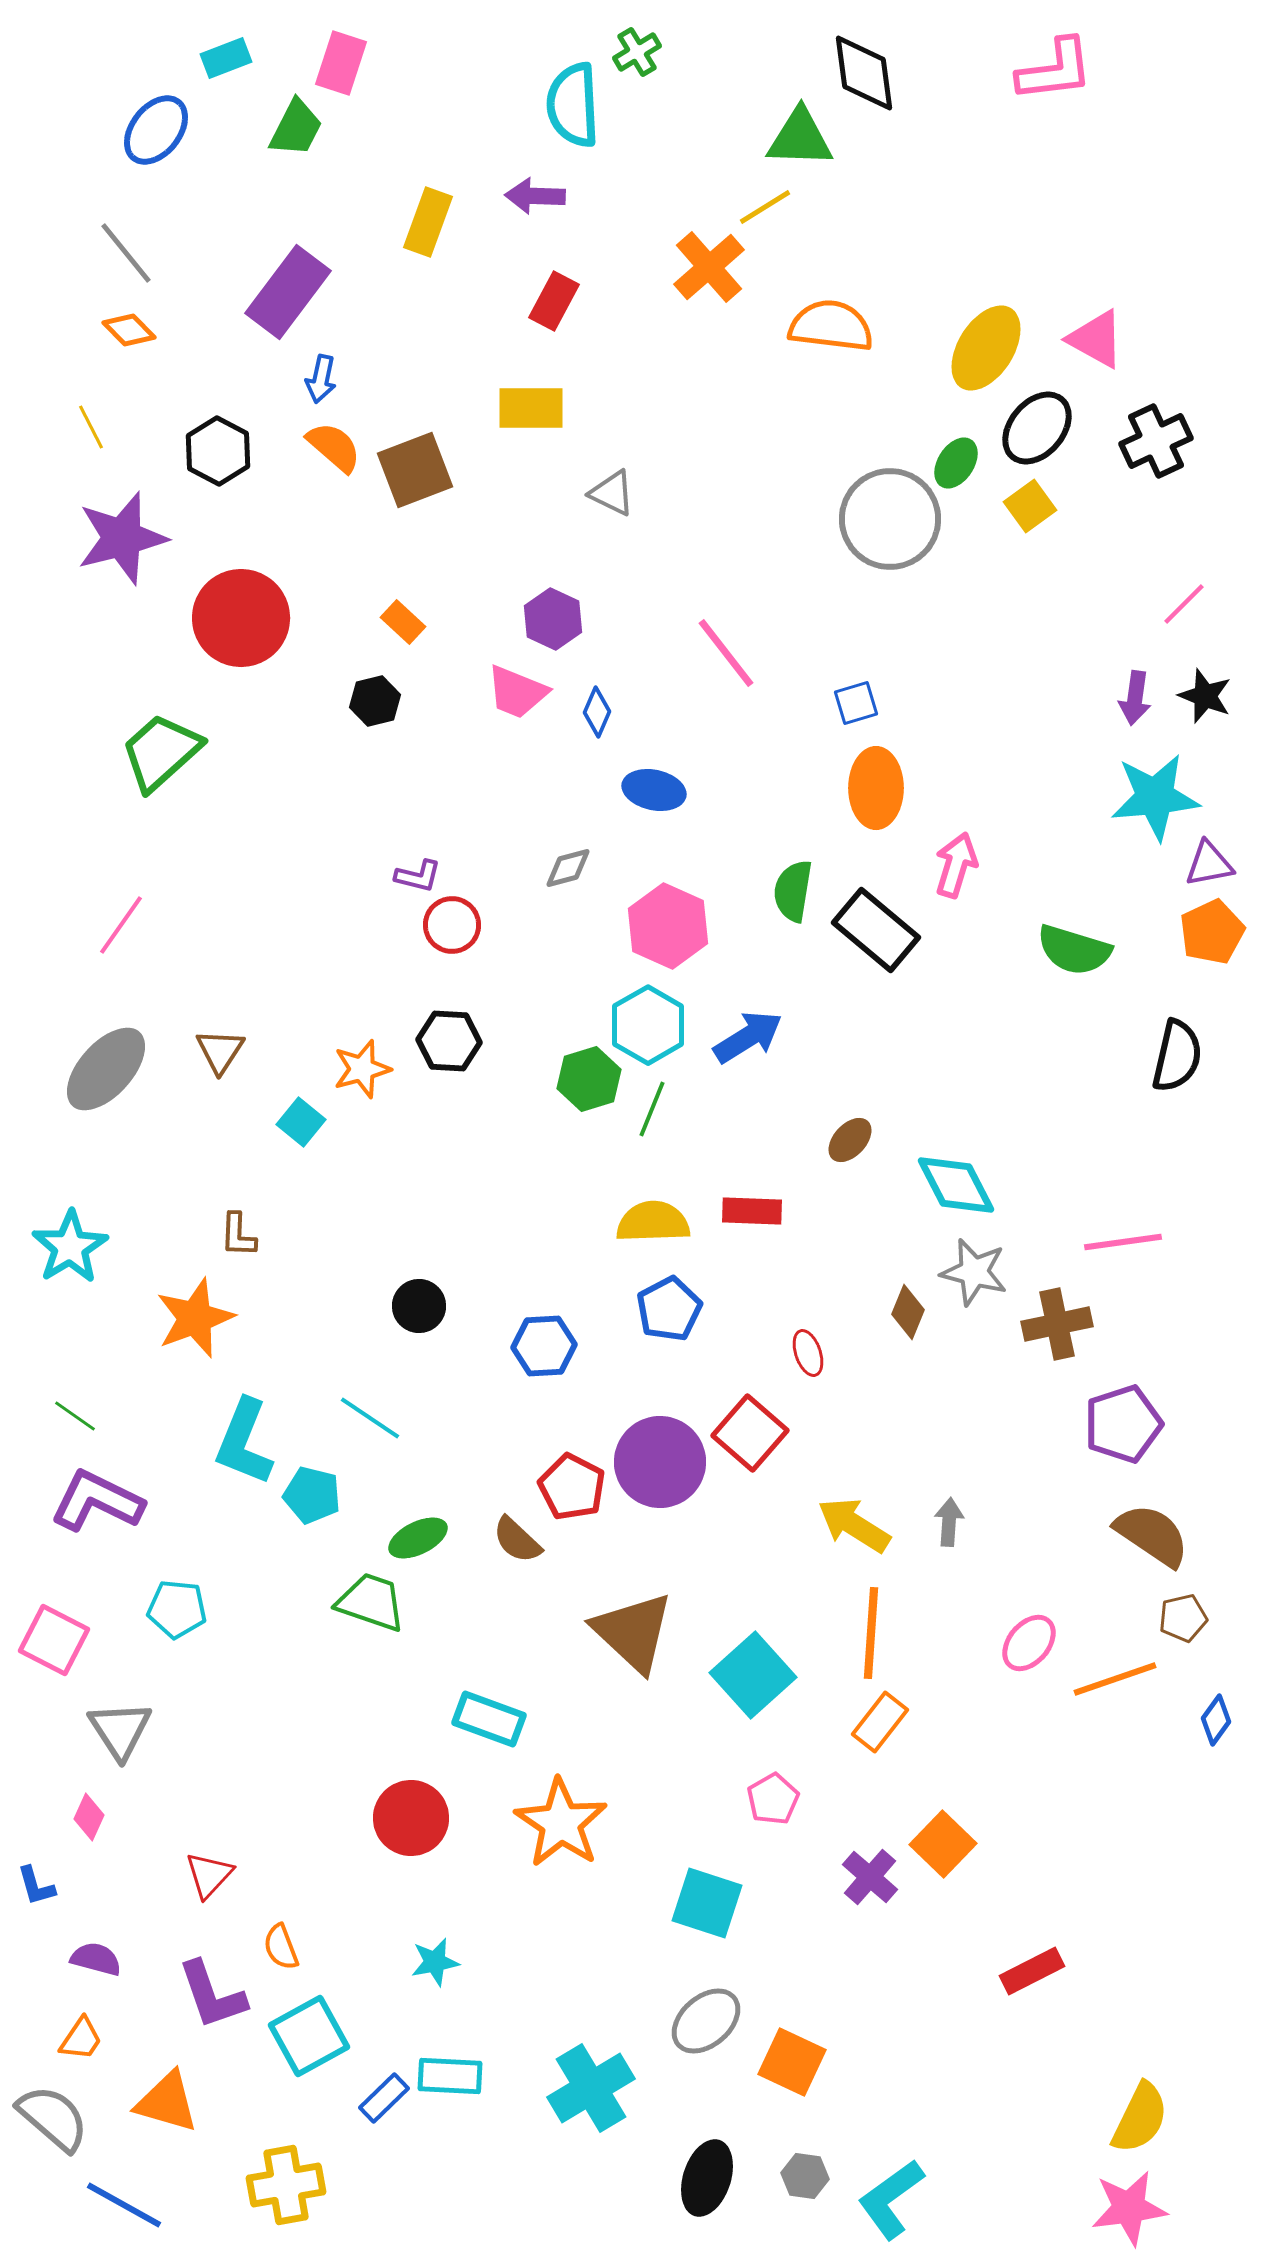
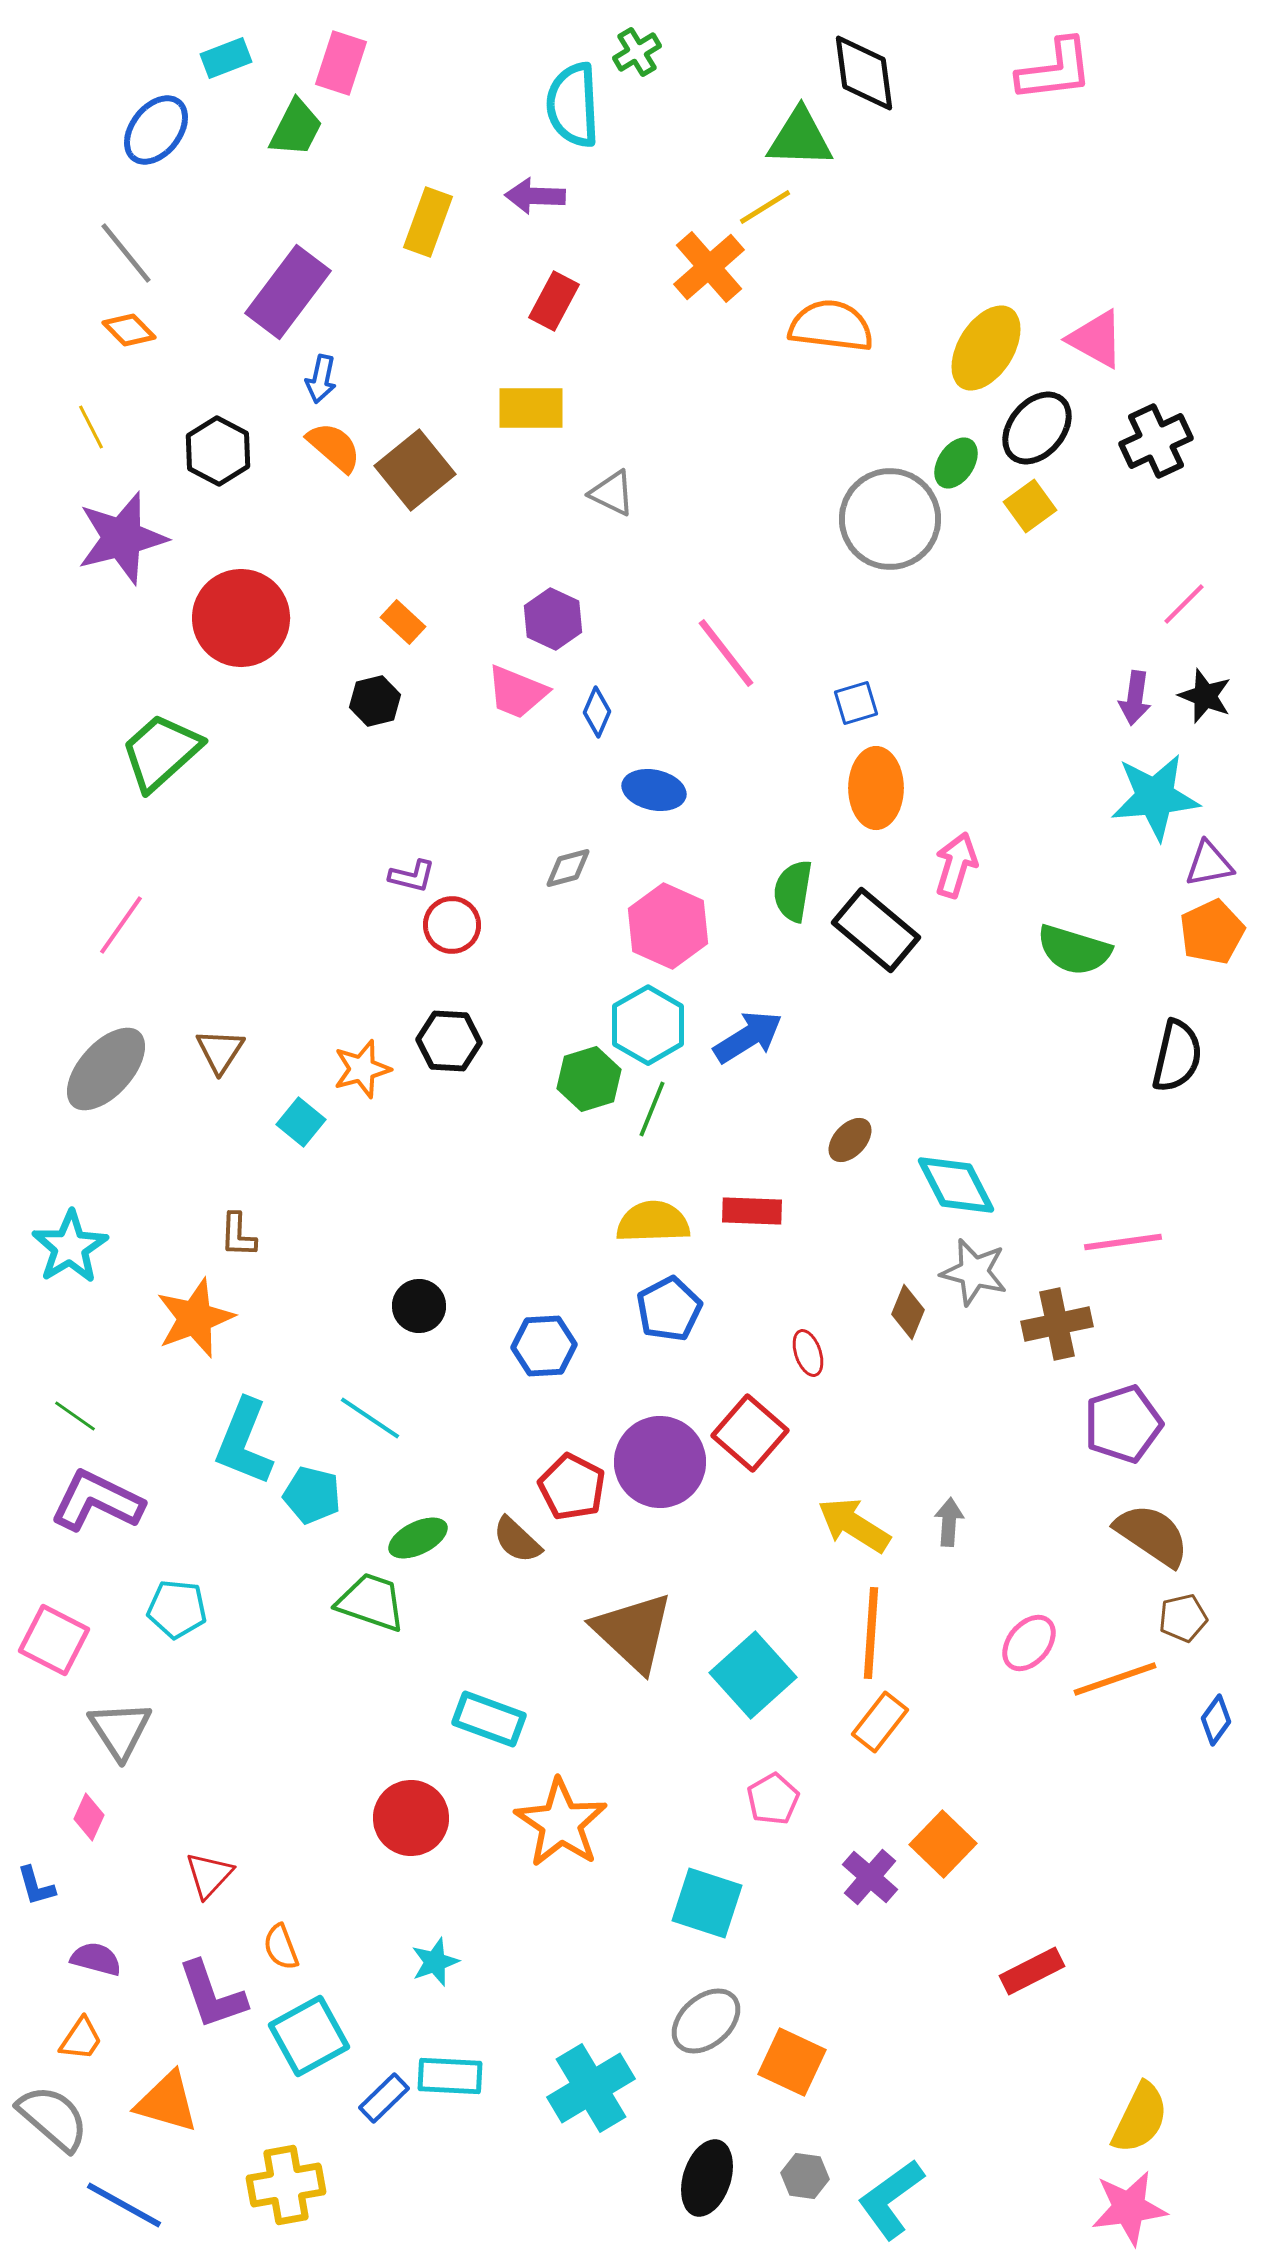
brown square at (415, 470): rotated 18 degrees counterclockwise
purple L-shape at (418, 876): moved 6 px left
cyan star at (435, 1962): rotated 9 degrees counterclockwise
